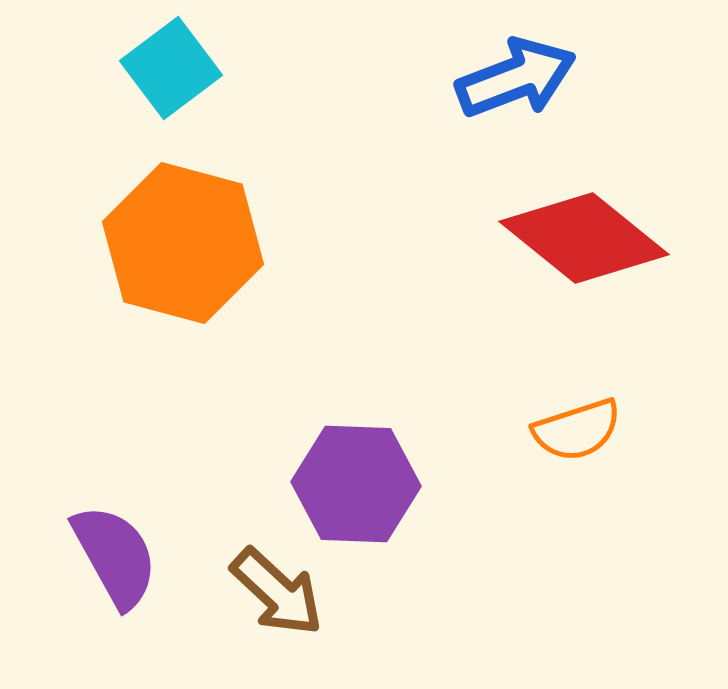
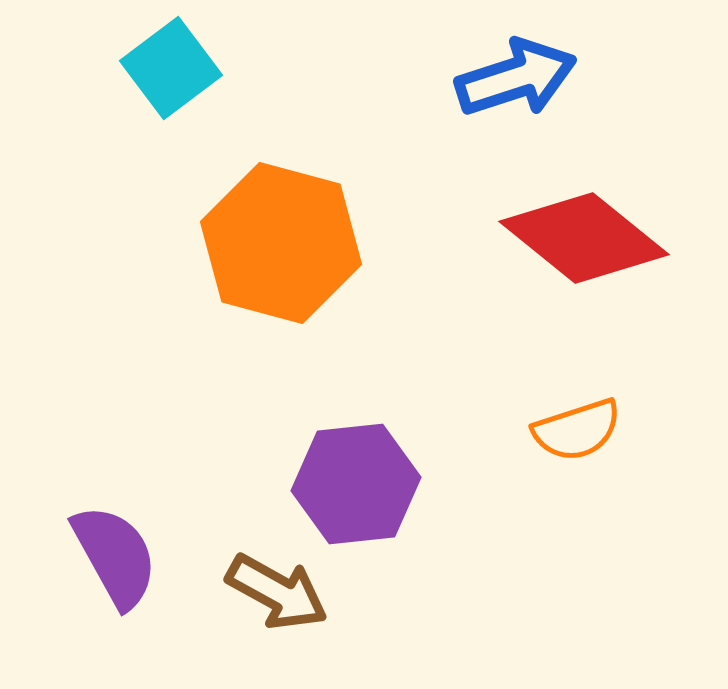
blue arrow: rotated 3 degrees clockwise
orange hexagon: moved 98 px right
purple hexagon: rotated 8 degrees counterclockwise
brown arrow: rotated 14 degrees counterclockwise
